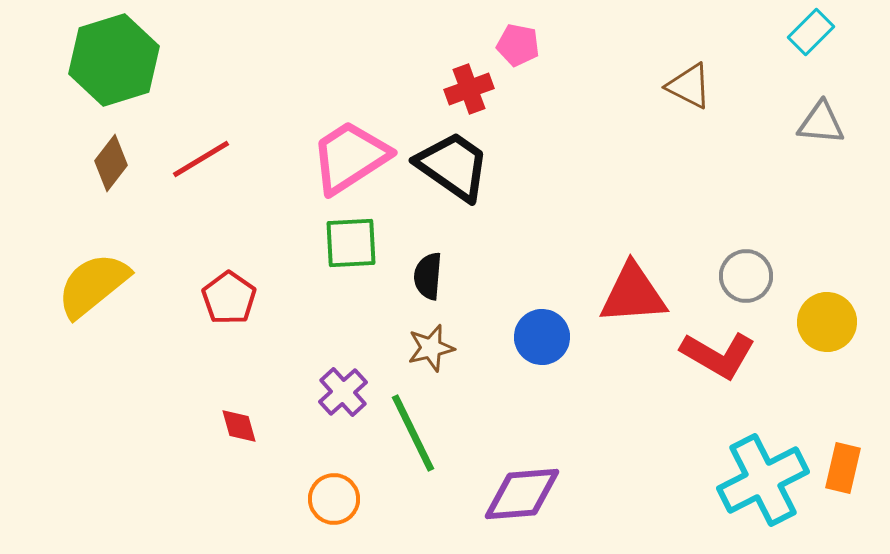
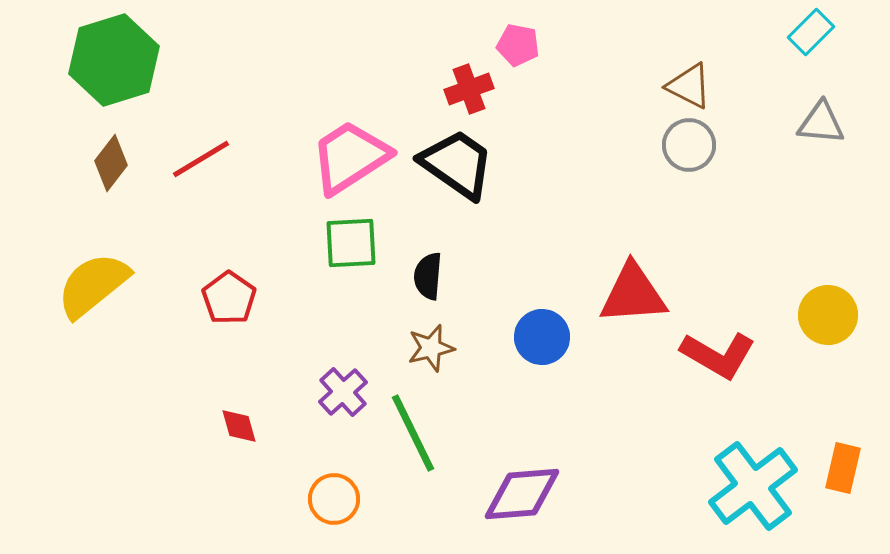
black trapezoid: moved 4 px right, 2 px up
gray circle: moved 57 px left, 131 px up
yellow circle: moved 1 px right, 7 px up
cyan cross: moved 10 px left, 6 px down; rotated 10 degrees counterclockwise
